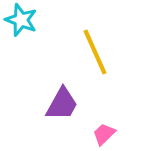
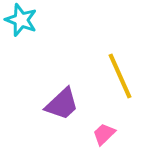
yellow line: moved 25 px right, 24 px down
purple trapezoid: rotated 18 degrees clockwise
